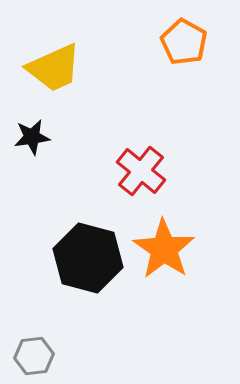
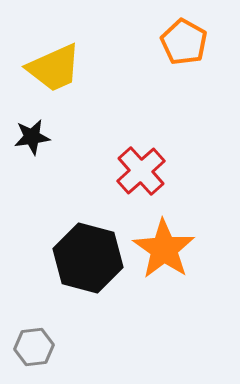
red cross: rotated 9 degrees clockwise
gray hexagon: moved 9 px up
